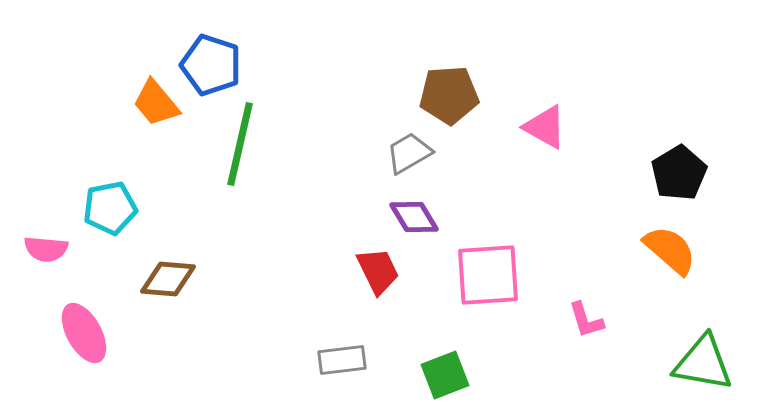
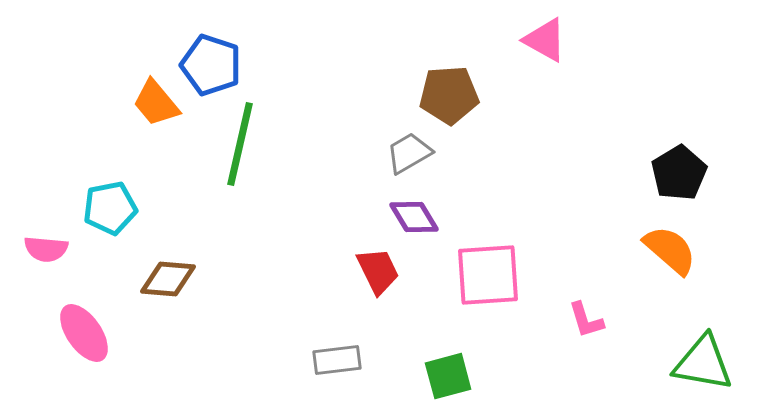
pink triangle: moved 87 px up
pink ellipse: rotated 6 degrees counterclockwise
gray rectangle: moved 5 px left
green square: moved 3 px right, 1 px down; rotated 6 degrees clockwise
